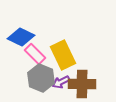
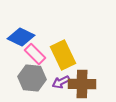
gray hexagon: moved 9 px left; rotated 16 degrees counterclockwise
